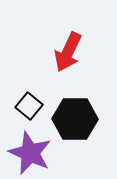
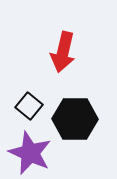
red arrow: moved 5 px left; rotated 12 degrees counterclockwise
